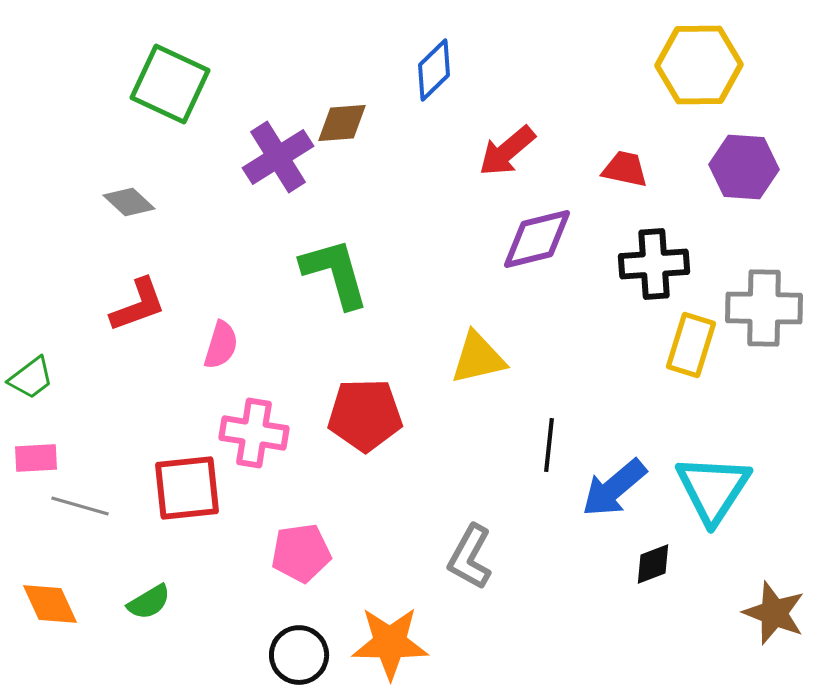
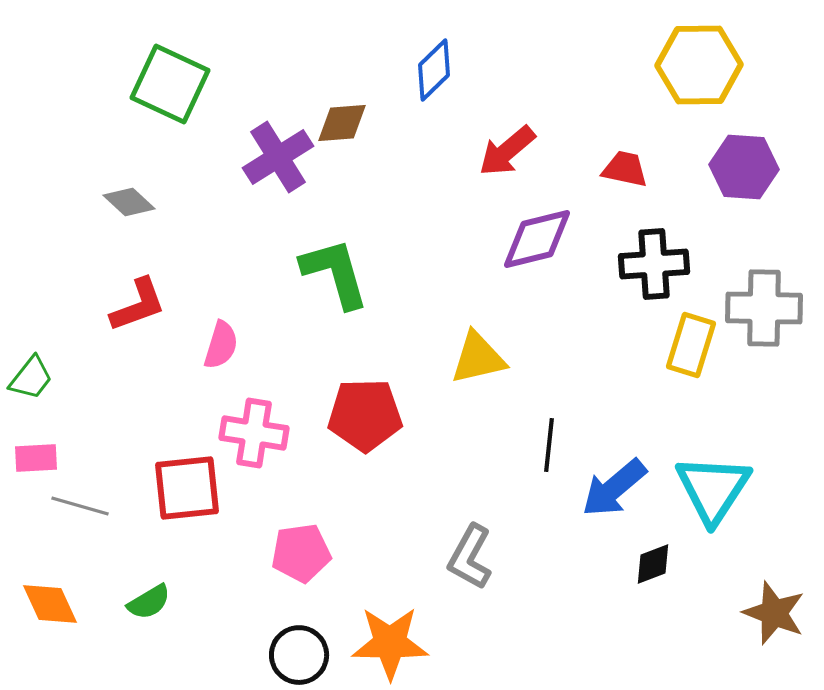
green trapezoid: rotated 15 degrees counterclockwise
